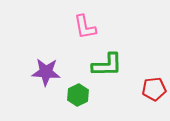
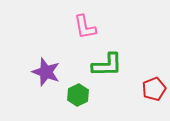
purple star: rotated 16 degrees clockwise
red pentagon: rotated 15 degrees counterclockwise
